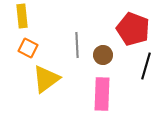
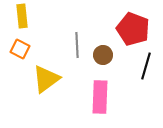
orange square: moved 8 px left, 1 px down
pink rectangle: moved 2 px left, 3 px down
